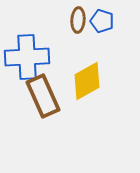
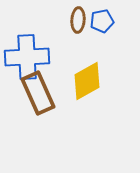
blue pentagon: rotated 30 degrees counterclockwise
brown rectangle: moved 5 px left, 3 px up
